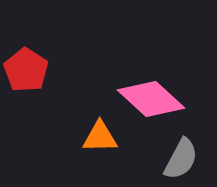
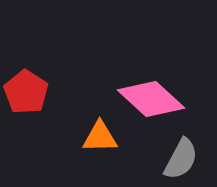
red pentagon: moved 22 px down
